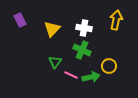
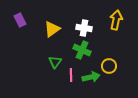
yellow triangle: rotated 12 degrees clockwise
pink line: rotated 64 degrees clockwise
